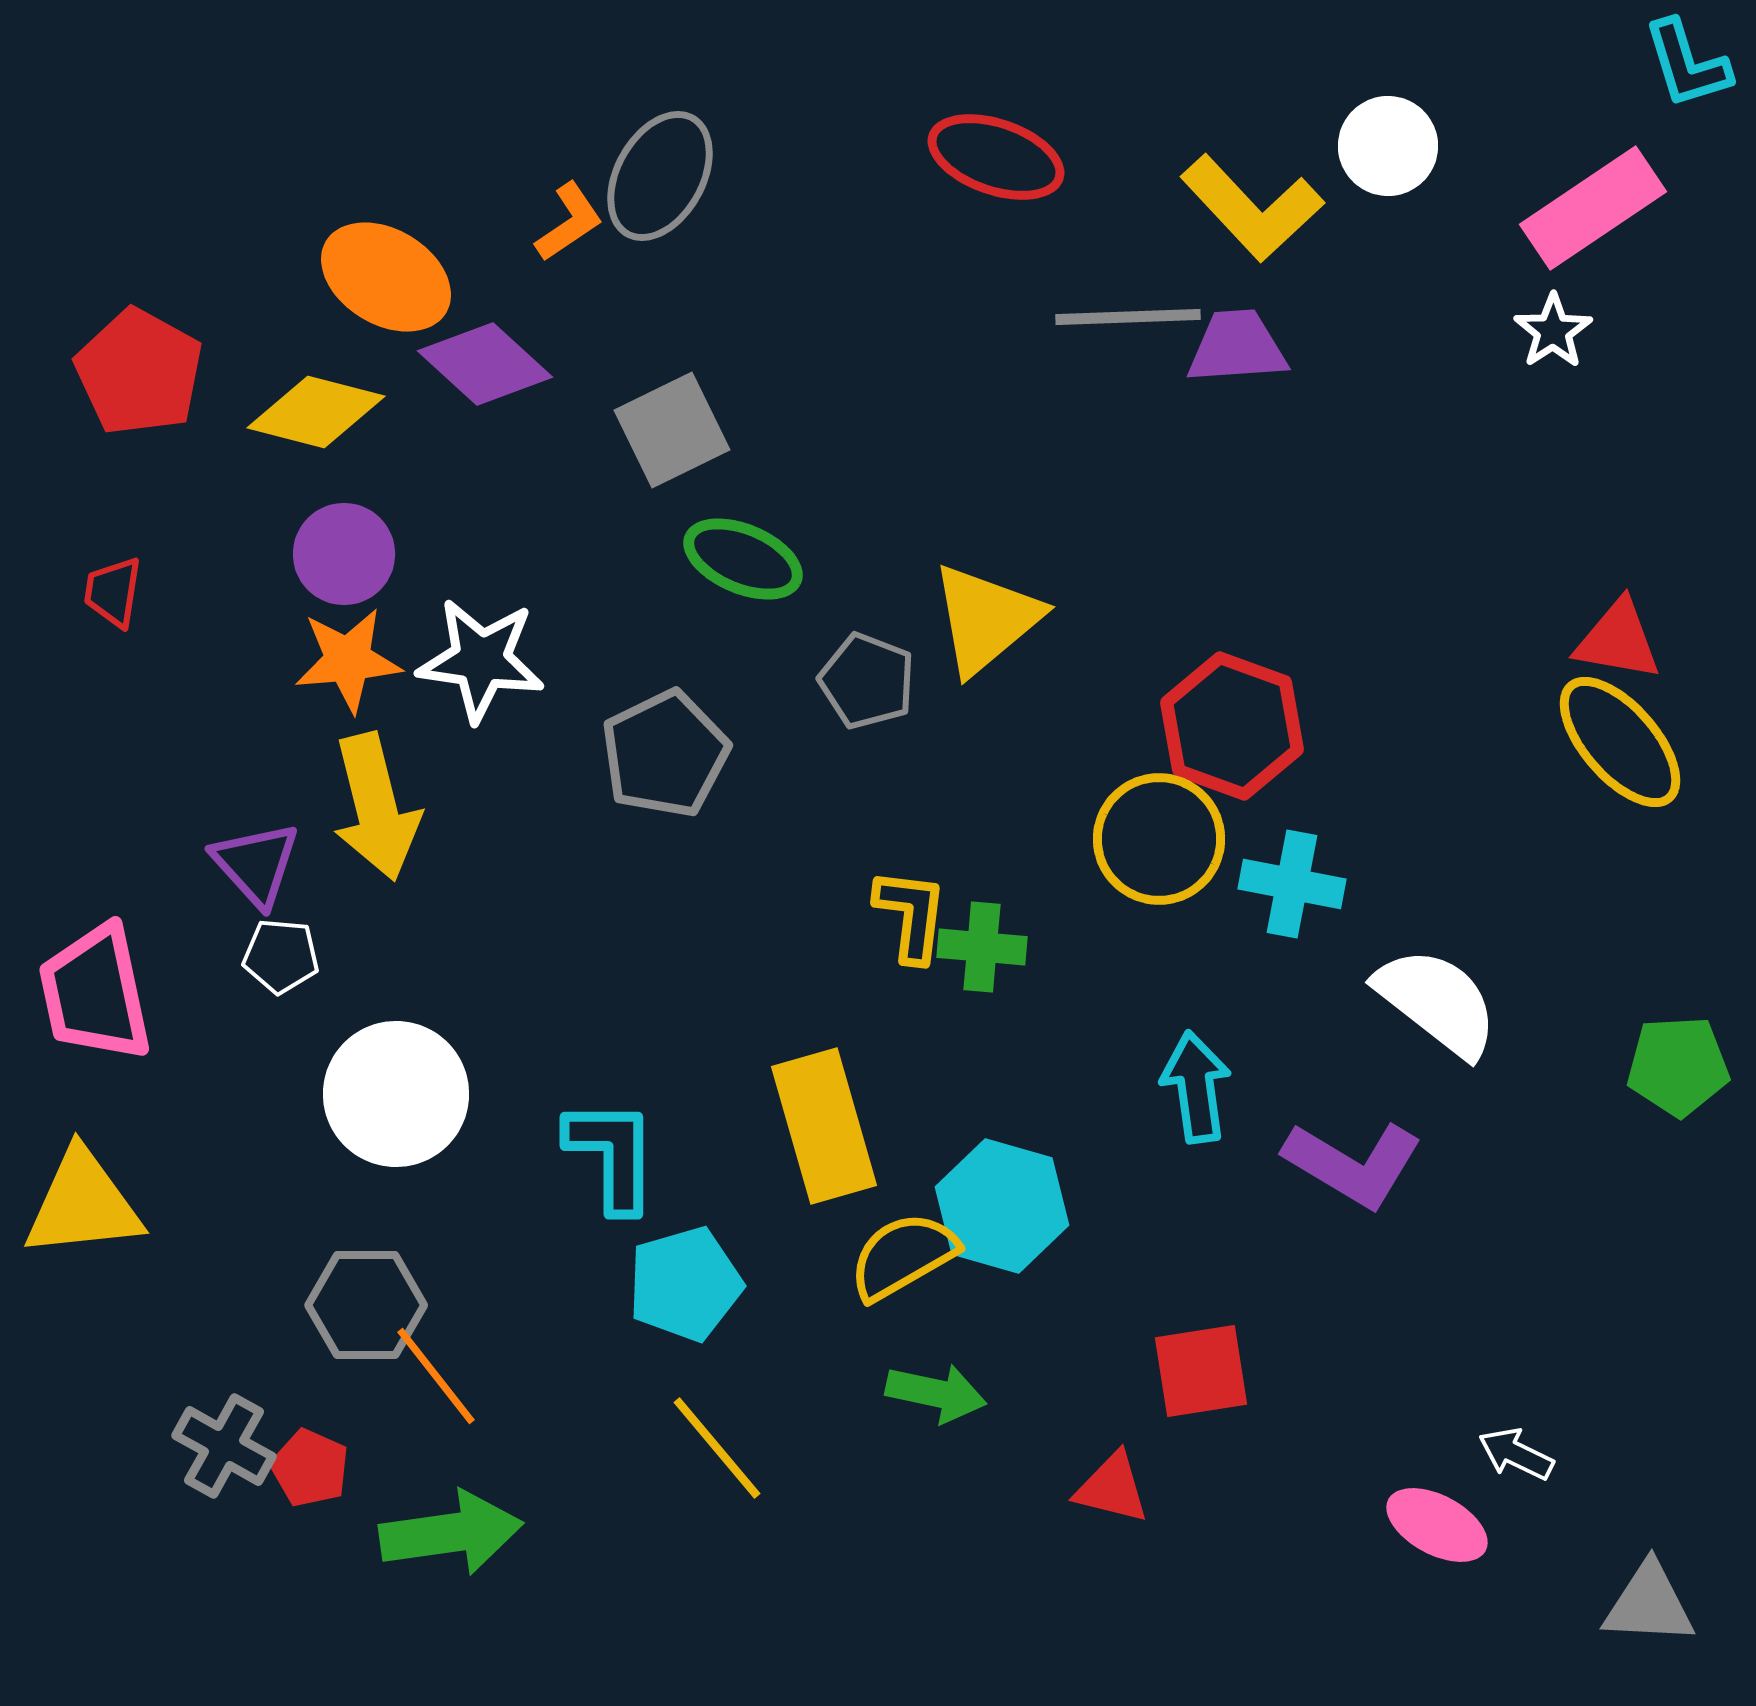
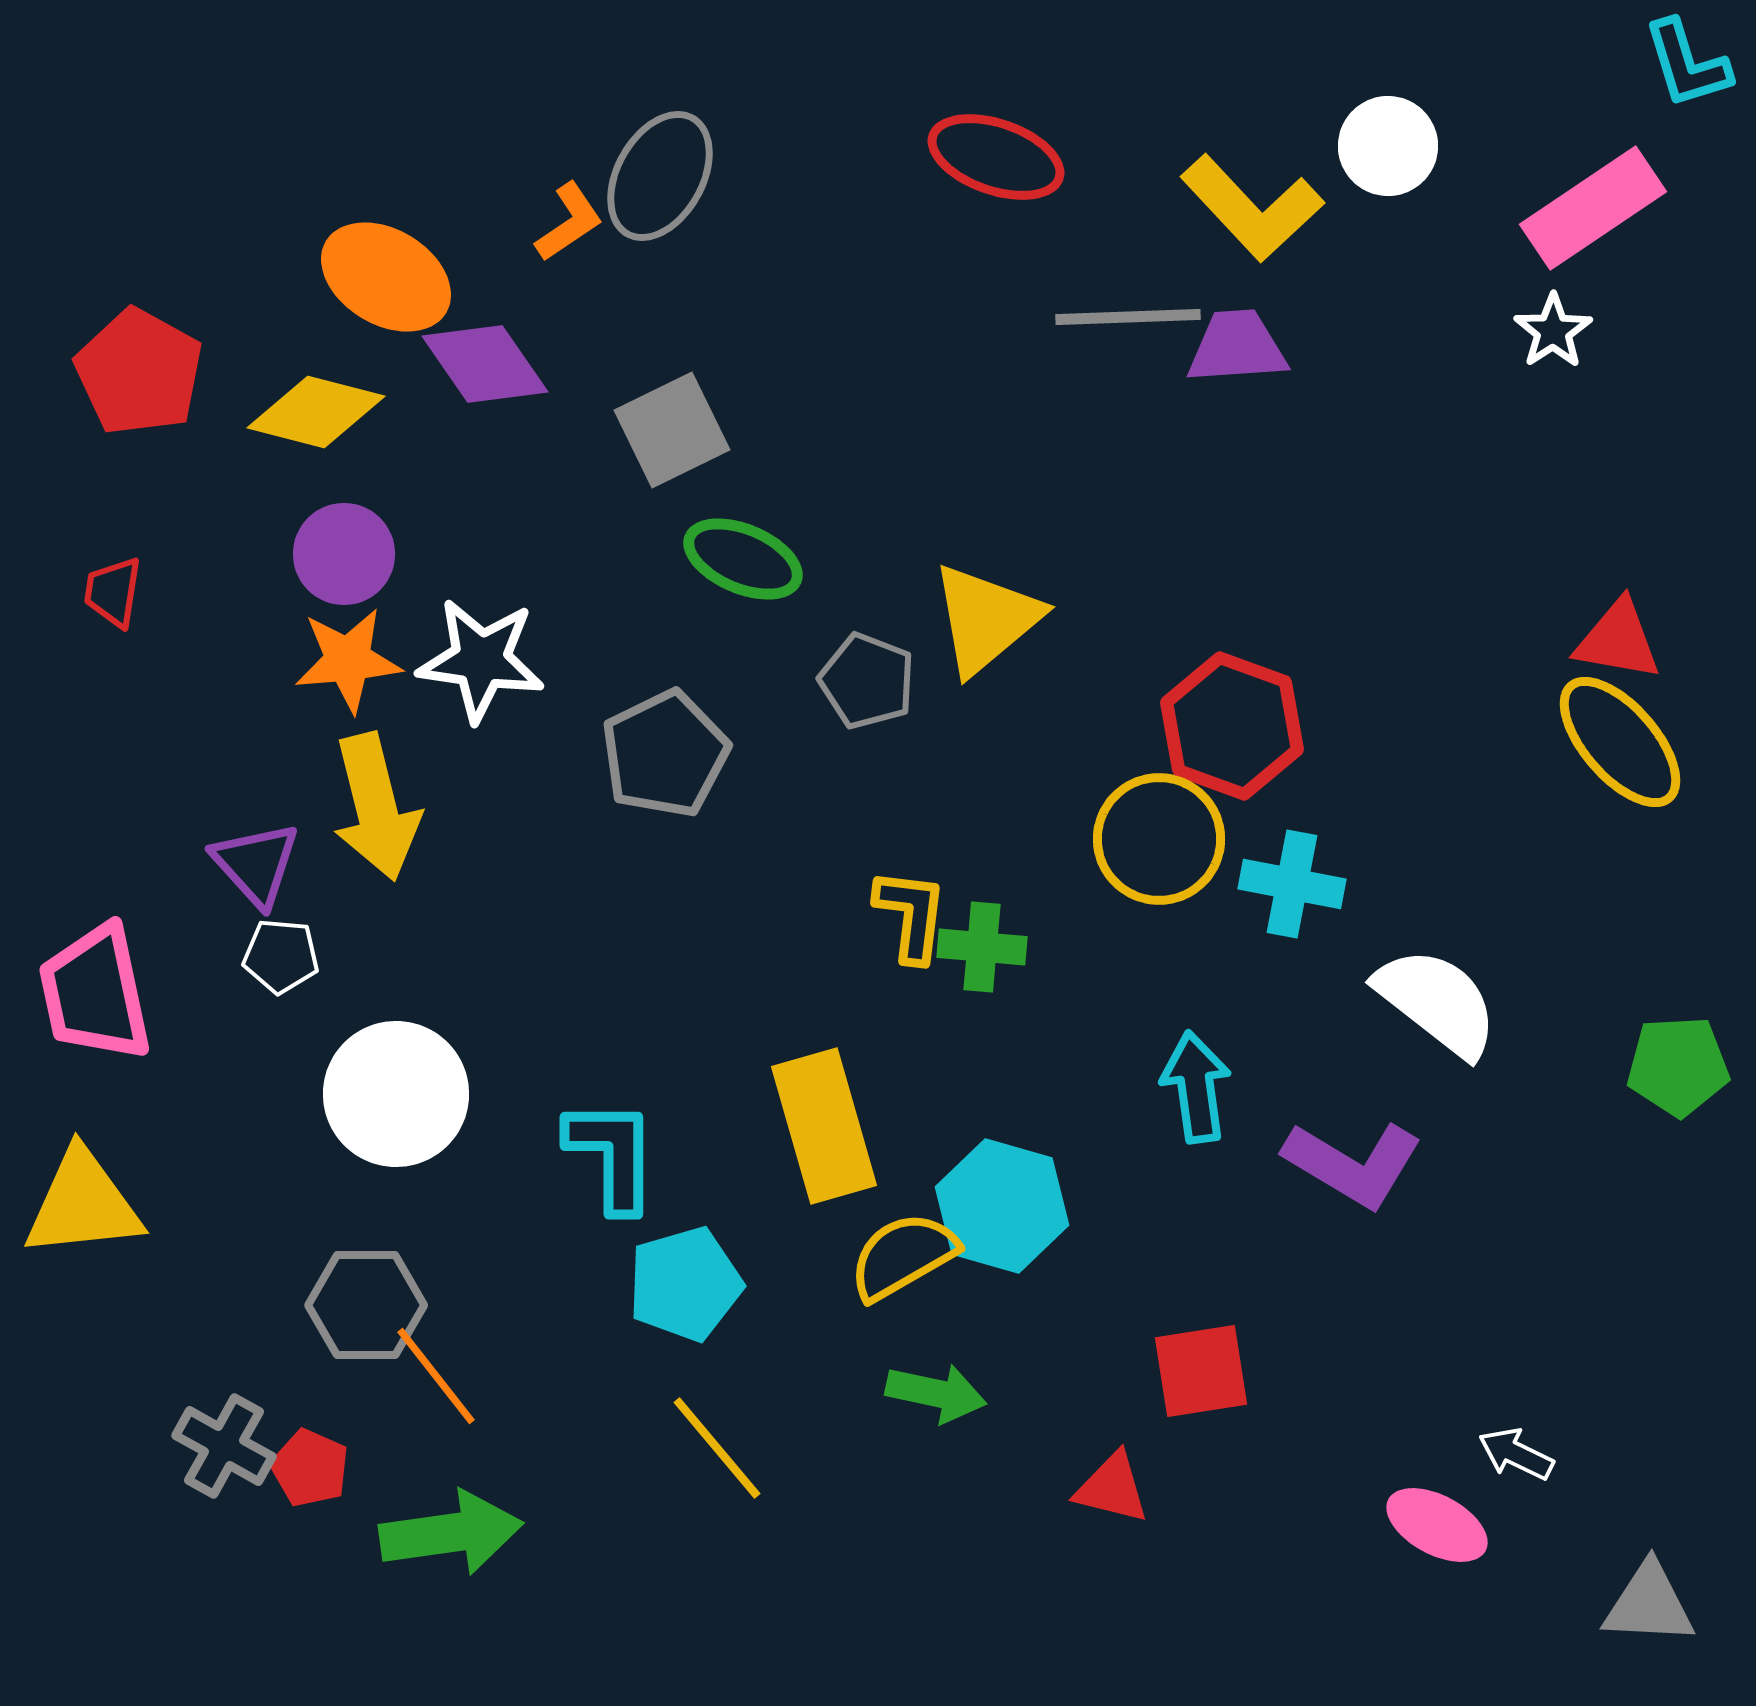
purple diamond at (485, 364): rotated 13 degrees clockwise
